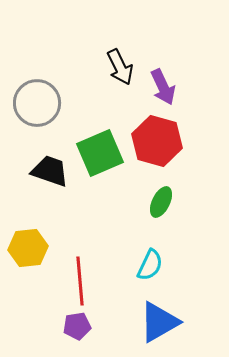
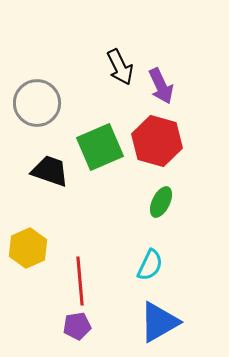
purple arrow: moved 2 px left, 1 px up
green square: moved 6 px up
yellow hexagon: rotated 18 degrees counterclockwise
